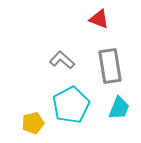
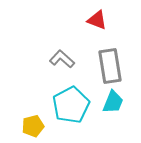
red triangle: moved 2 px left, 1 px down
gray L-shape: moved 1 px up
cyan trapezoid: moved 6 px left, 6 px up
yellow pentagon: moved 3 px down
